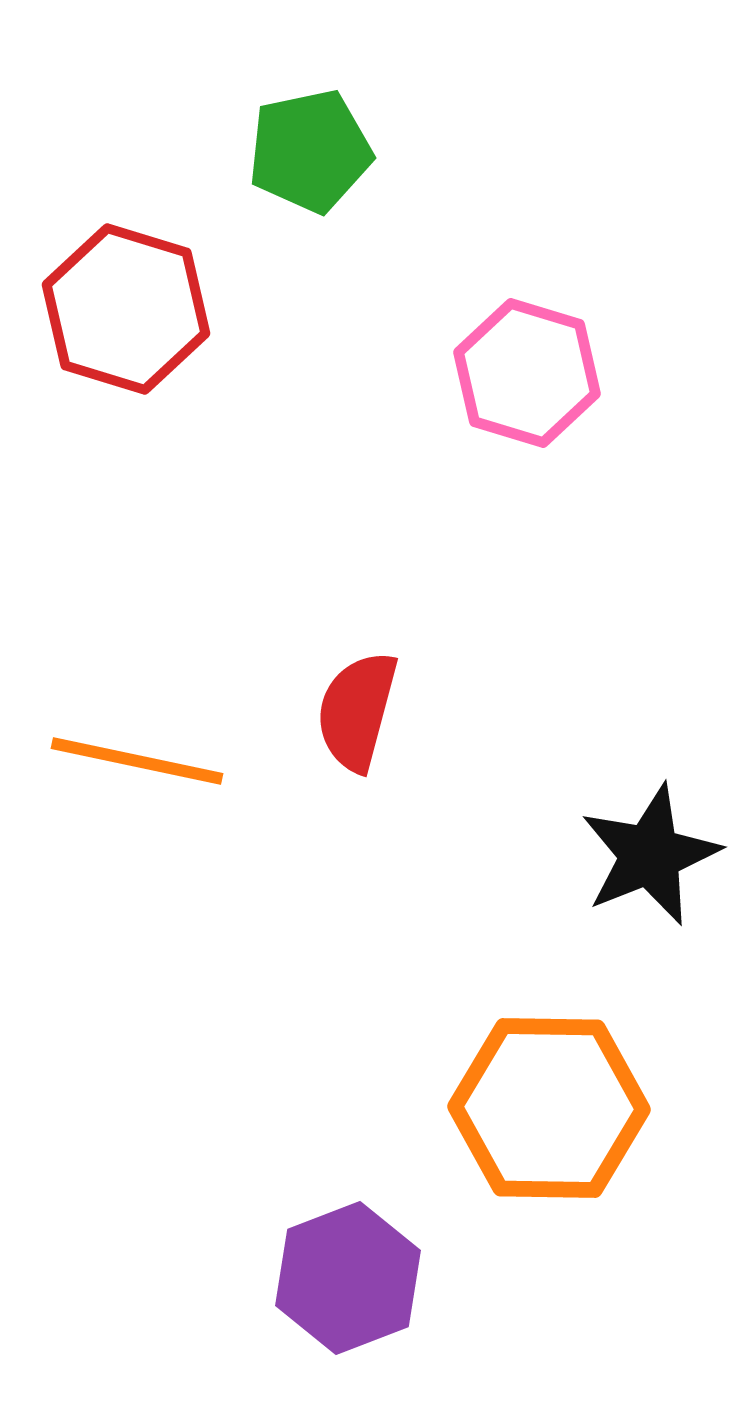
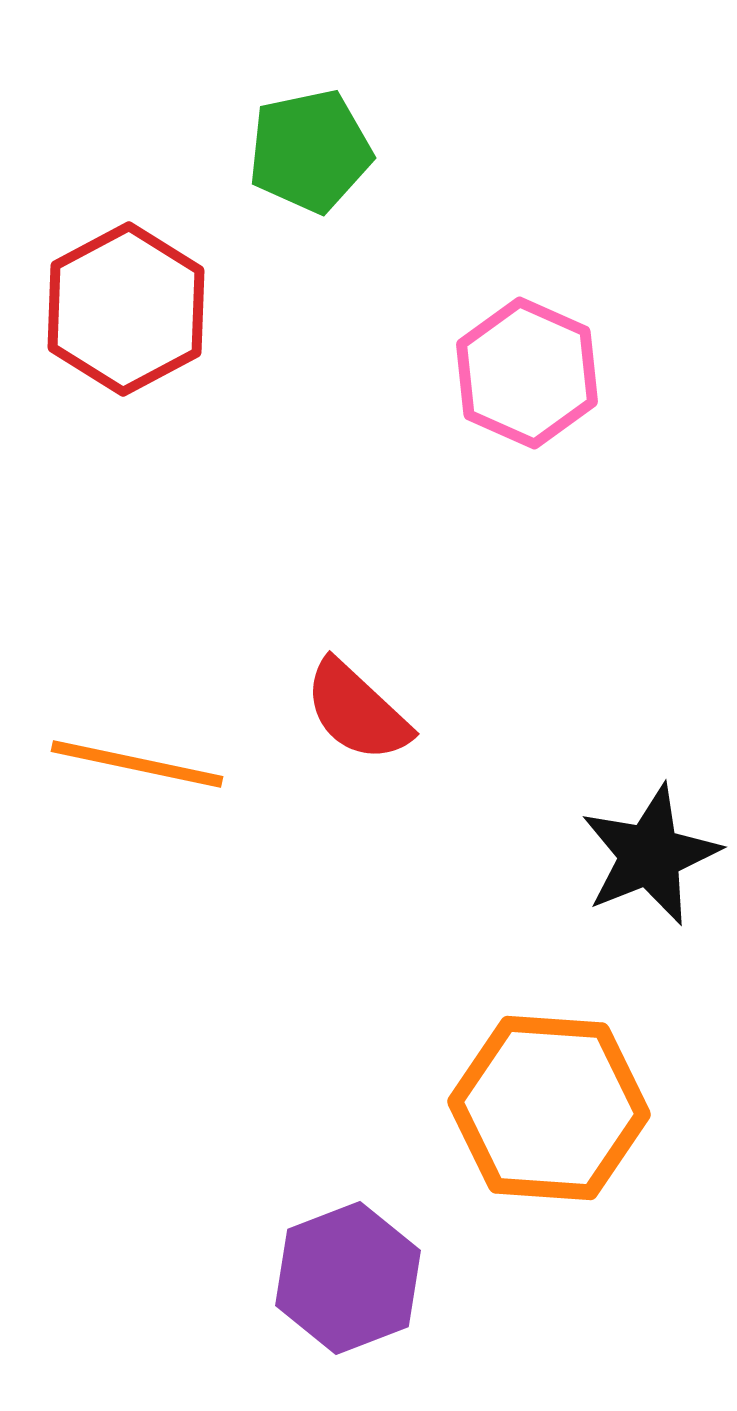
red hexagon: rotated 15 degrees clockwise
pink hexagon: rotated 7 degrees clockwise
red semicircle: rotated 62 degrees counterclockwise
orange line: moved 3 px down
orange hexagon: rotated 3 degrees clockwise
